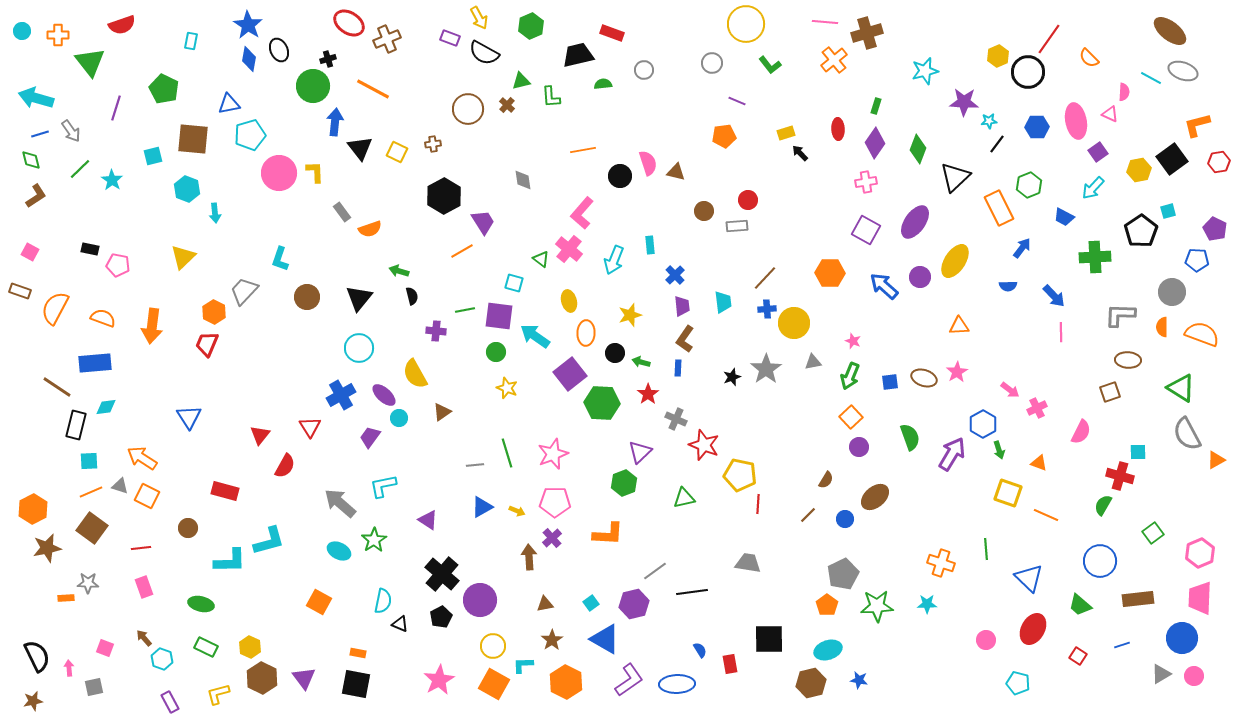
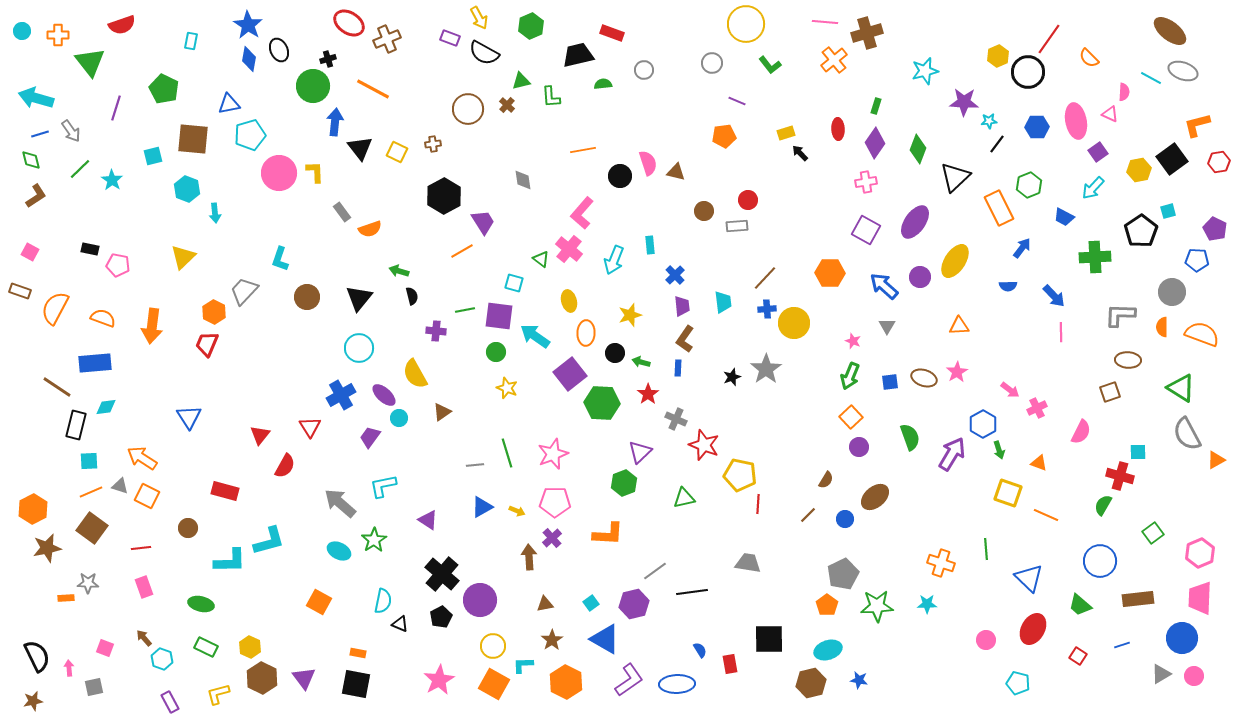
gray triangle at (813, 362): moved 74 px right, 36 px up; rotated 48 degrees counterclockwise
